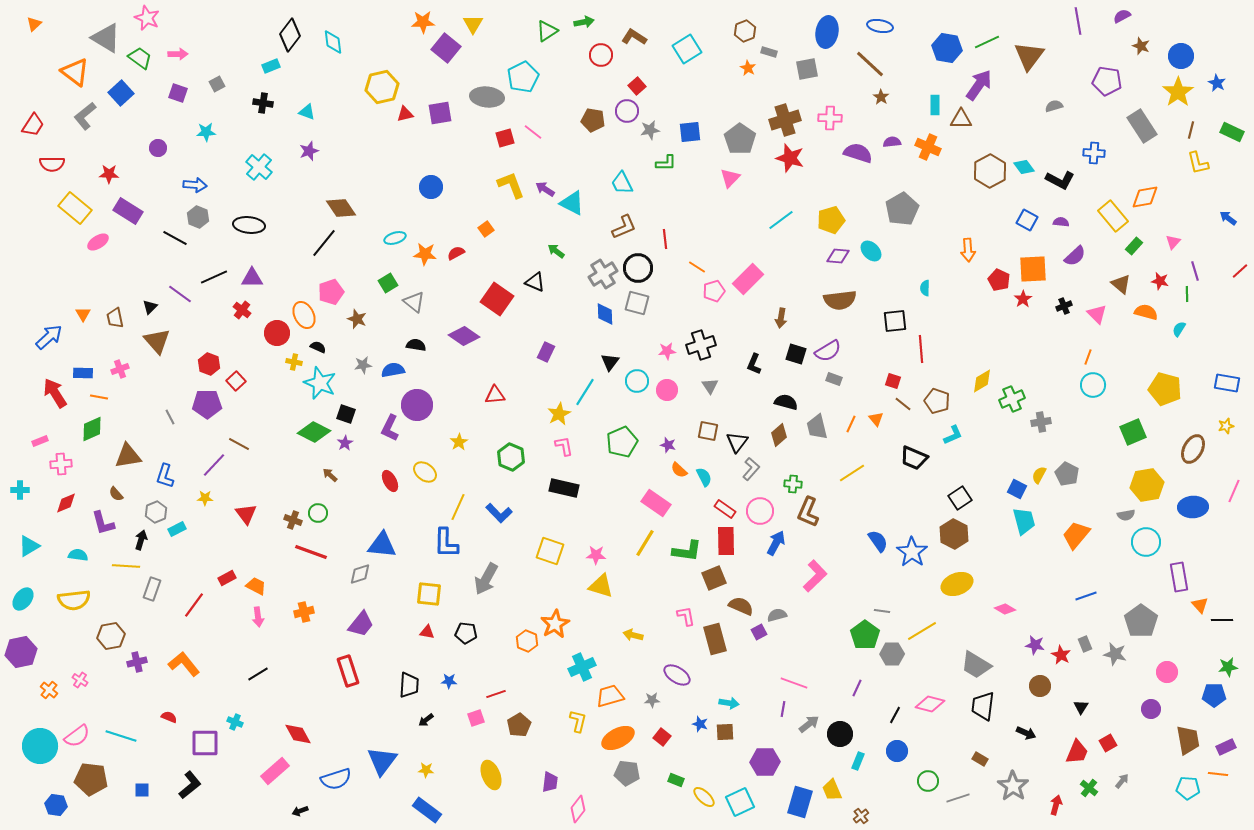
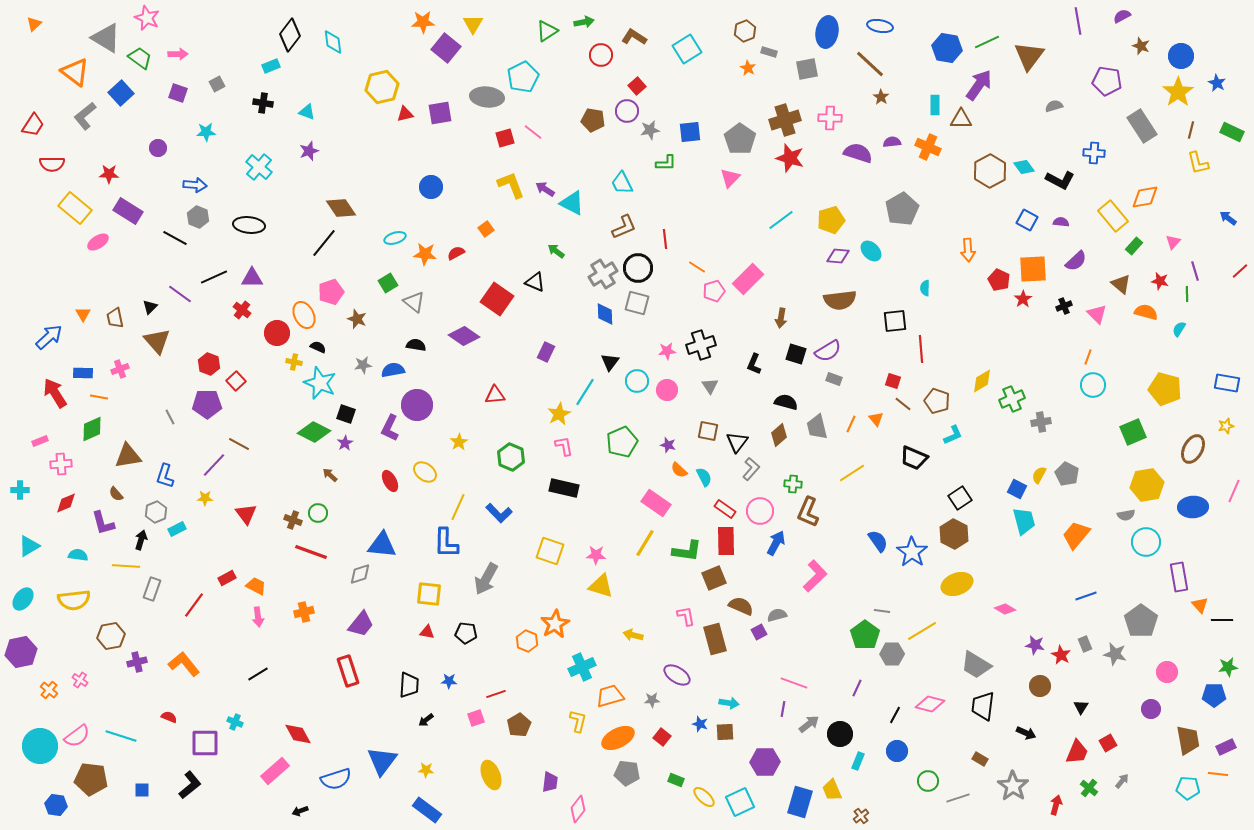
purple semicircle at (1075, 256): moved 1 px right, 5 px down
